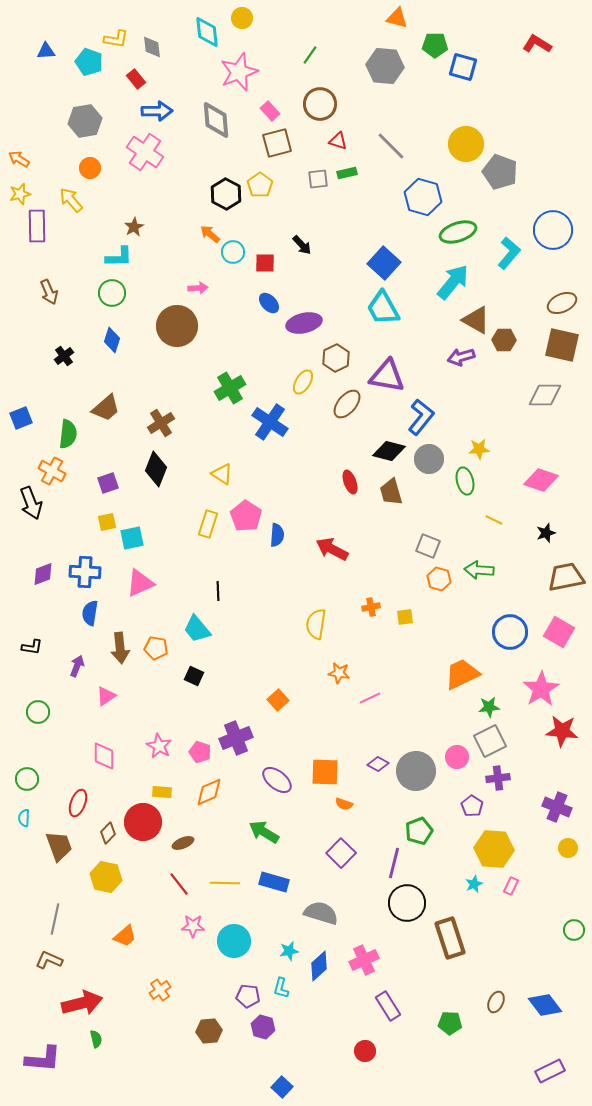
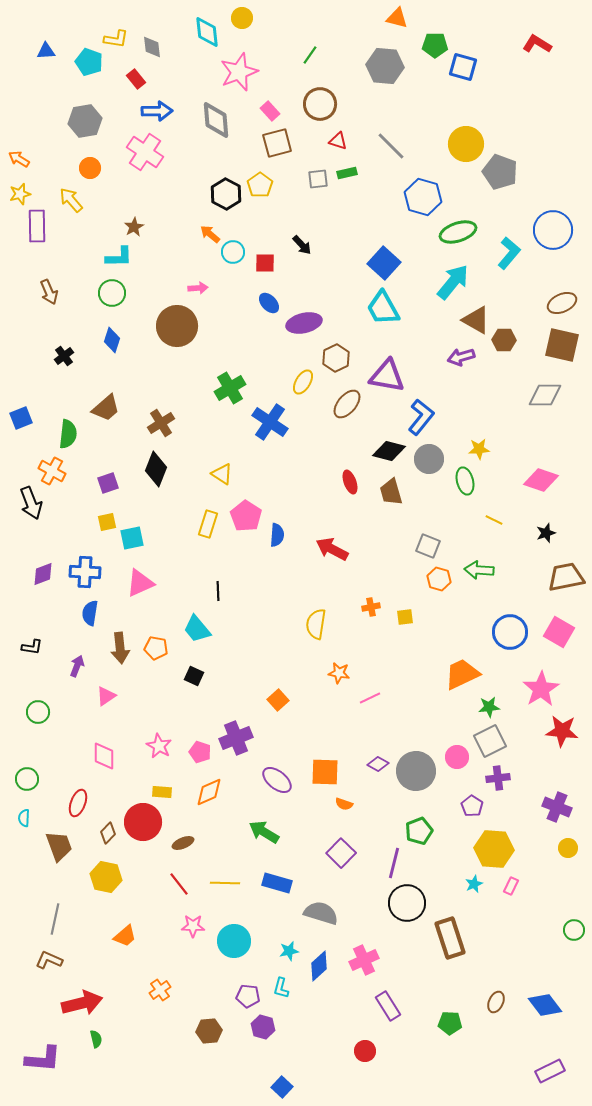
blue rectangle at (274, 882): moved 3 px right, 1 px down
